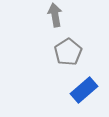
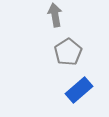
blue rectangle: moved 5 px left
